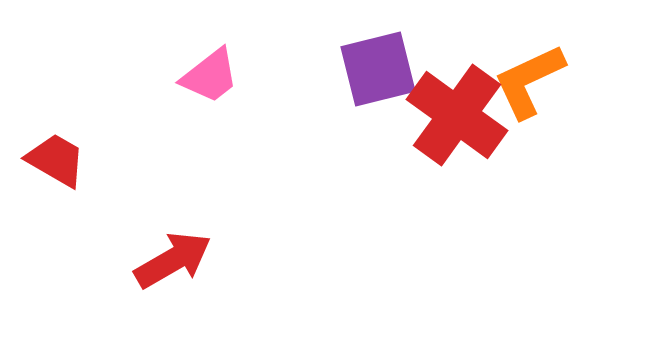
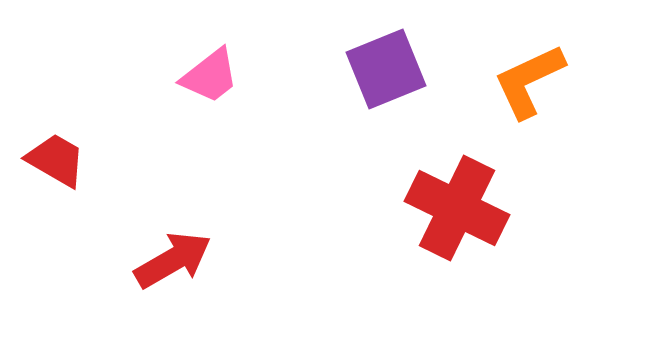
purple square: moved 8 px right; rotated 8 degrees counterclockwise
red cross: moved 93 px down; rotated 10 degrees counterclockwise
